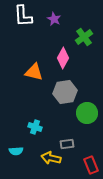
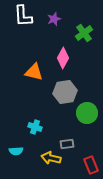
purple star: rotated 24 degrees clockwise
green cross: moved 4 px up
